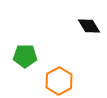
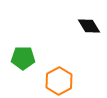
green pentagon: moved 2 px left, 2 px down
